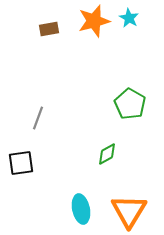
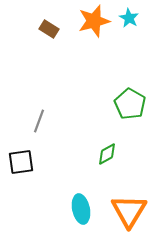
brown rectangle: rotated 42 degrees clockwise
gray line: moved 1 px right, 3 px down
black square: moved 1 px up
